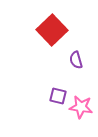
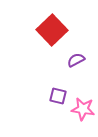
purple semicircle: rotated 78 degrees clockwise
pink star: moved 2 px right, 2 px down
